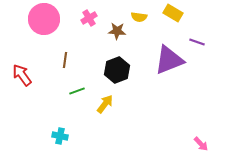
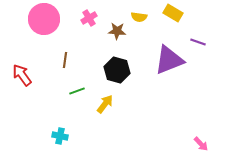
purple line: moved 1 px right
black hexagon: rotated 25 degrees counterclockwise
